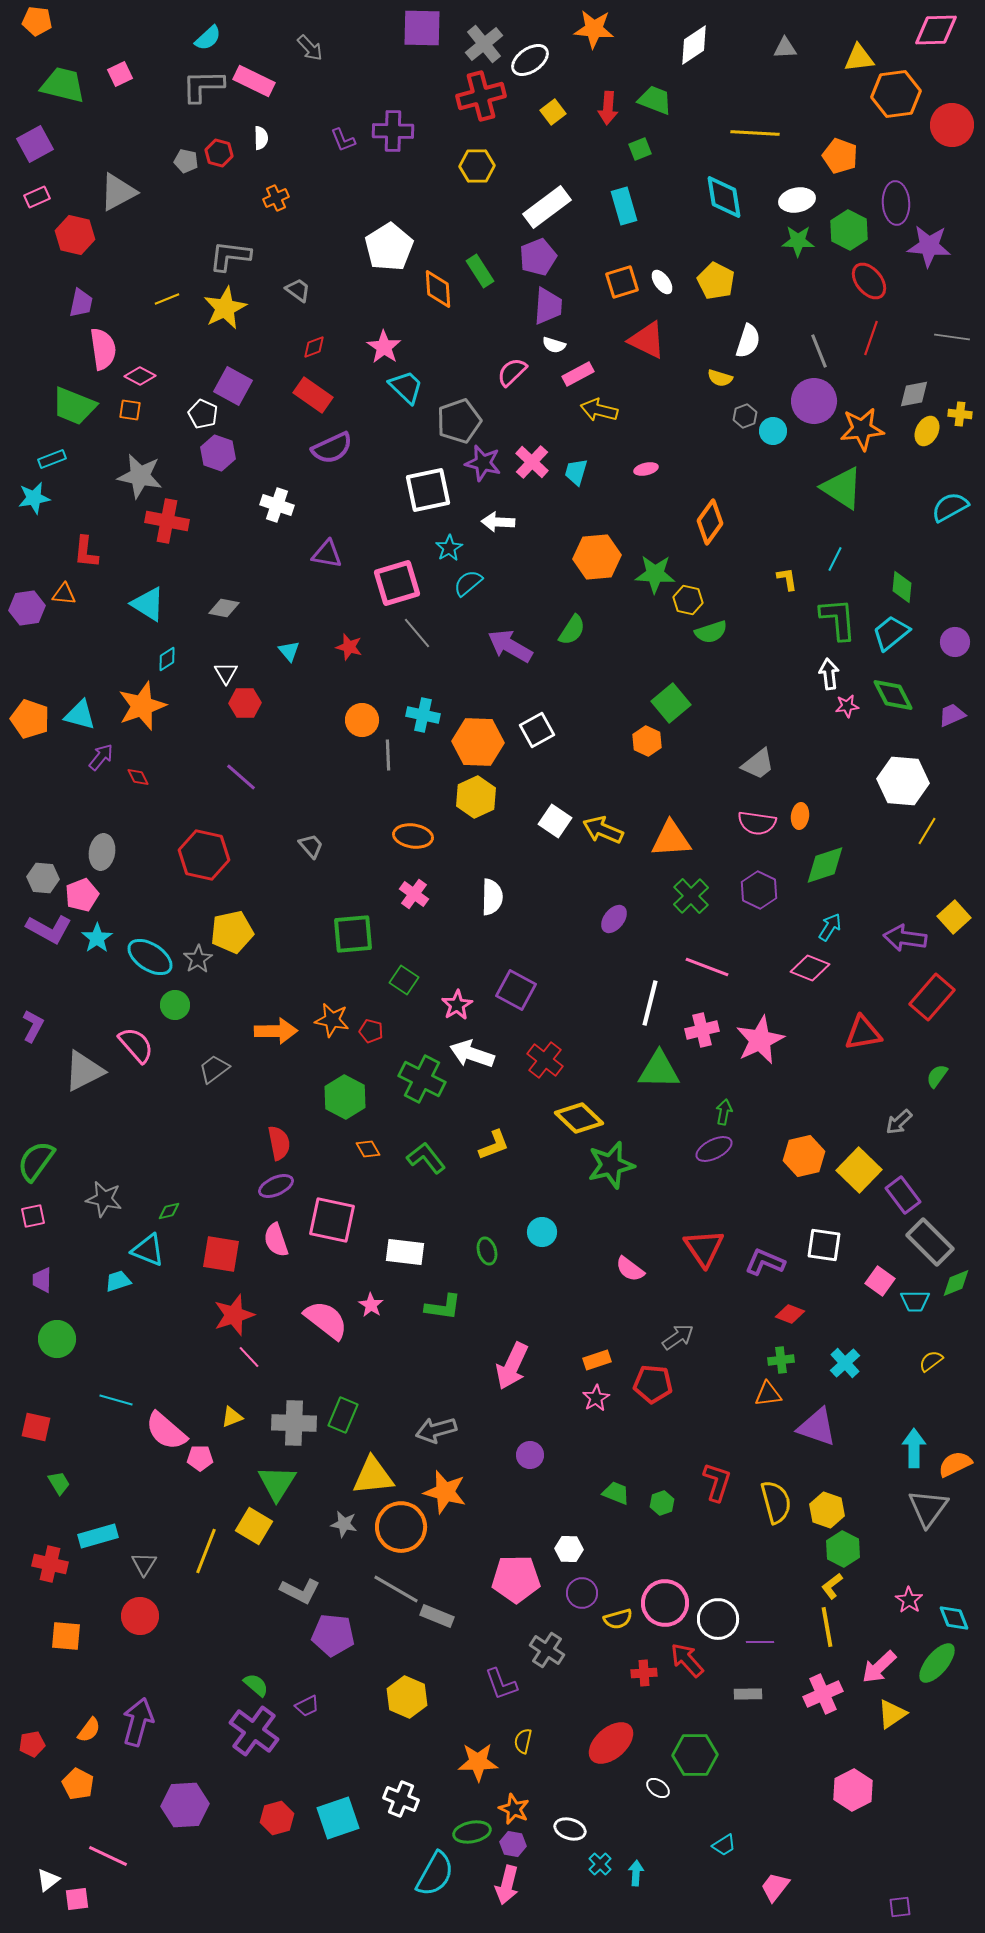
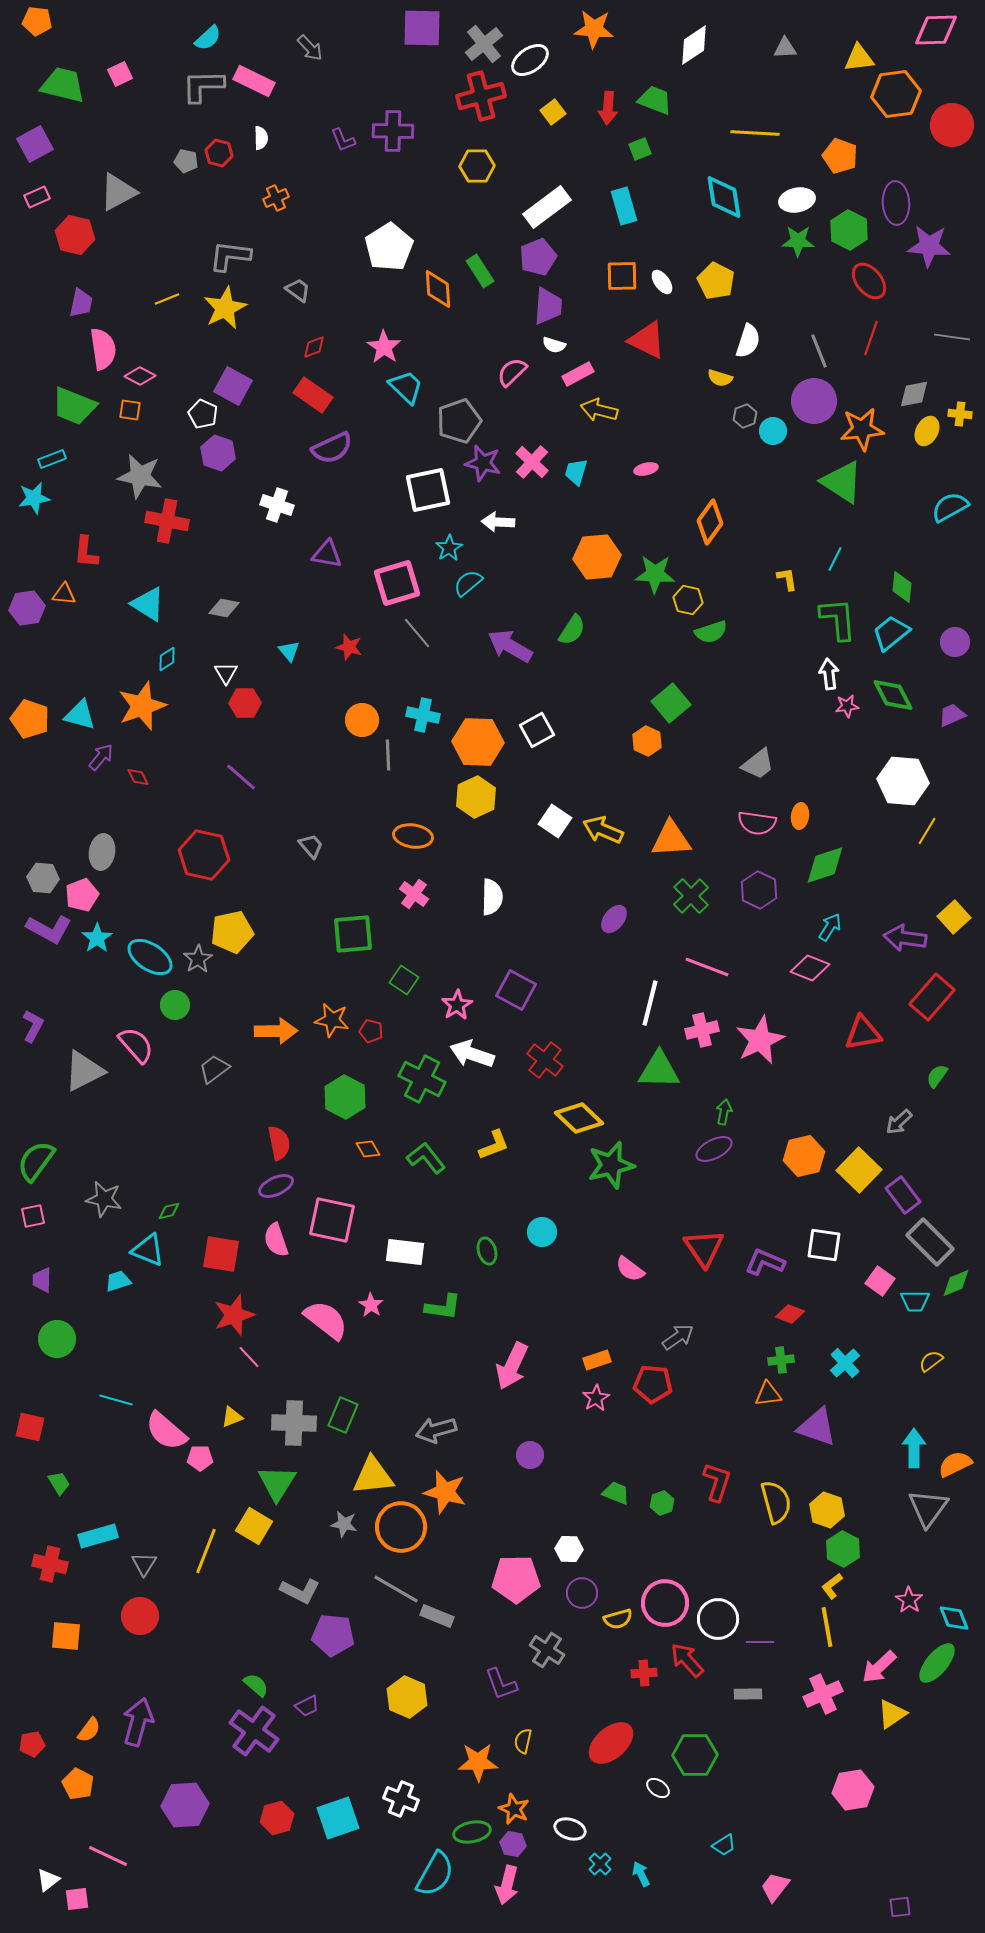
orange square at (622, 282): moved 6 px up; rotated 16 degrees clockwise
green triangle at (842, 488): moved 6 px up
red square at (36, 1427): moved 6 px left
pink hexagon at (853, 1790): rotated 18 degrees clockwise
cyan arrow at (636, 1873): moved 5 px right, 1 px down; rotated 30 degrees counterclockwise
